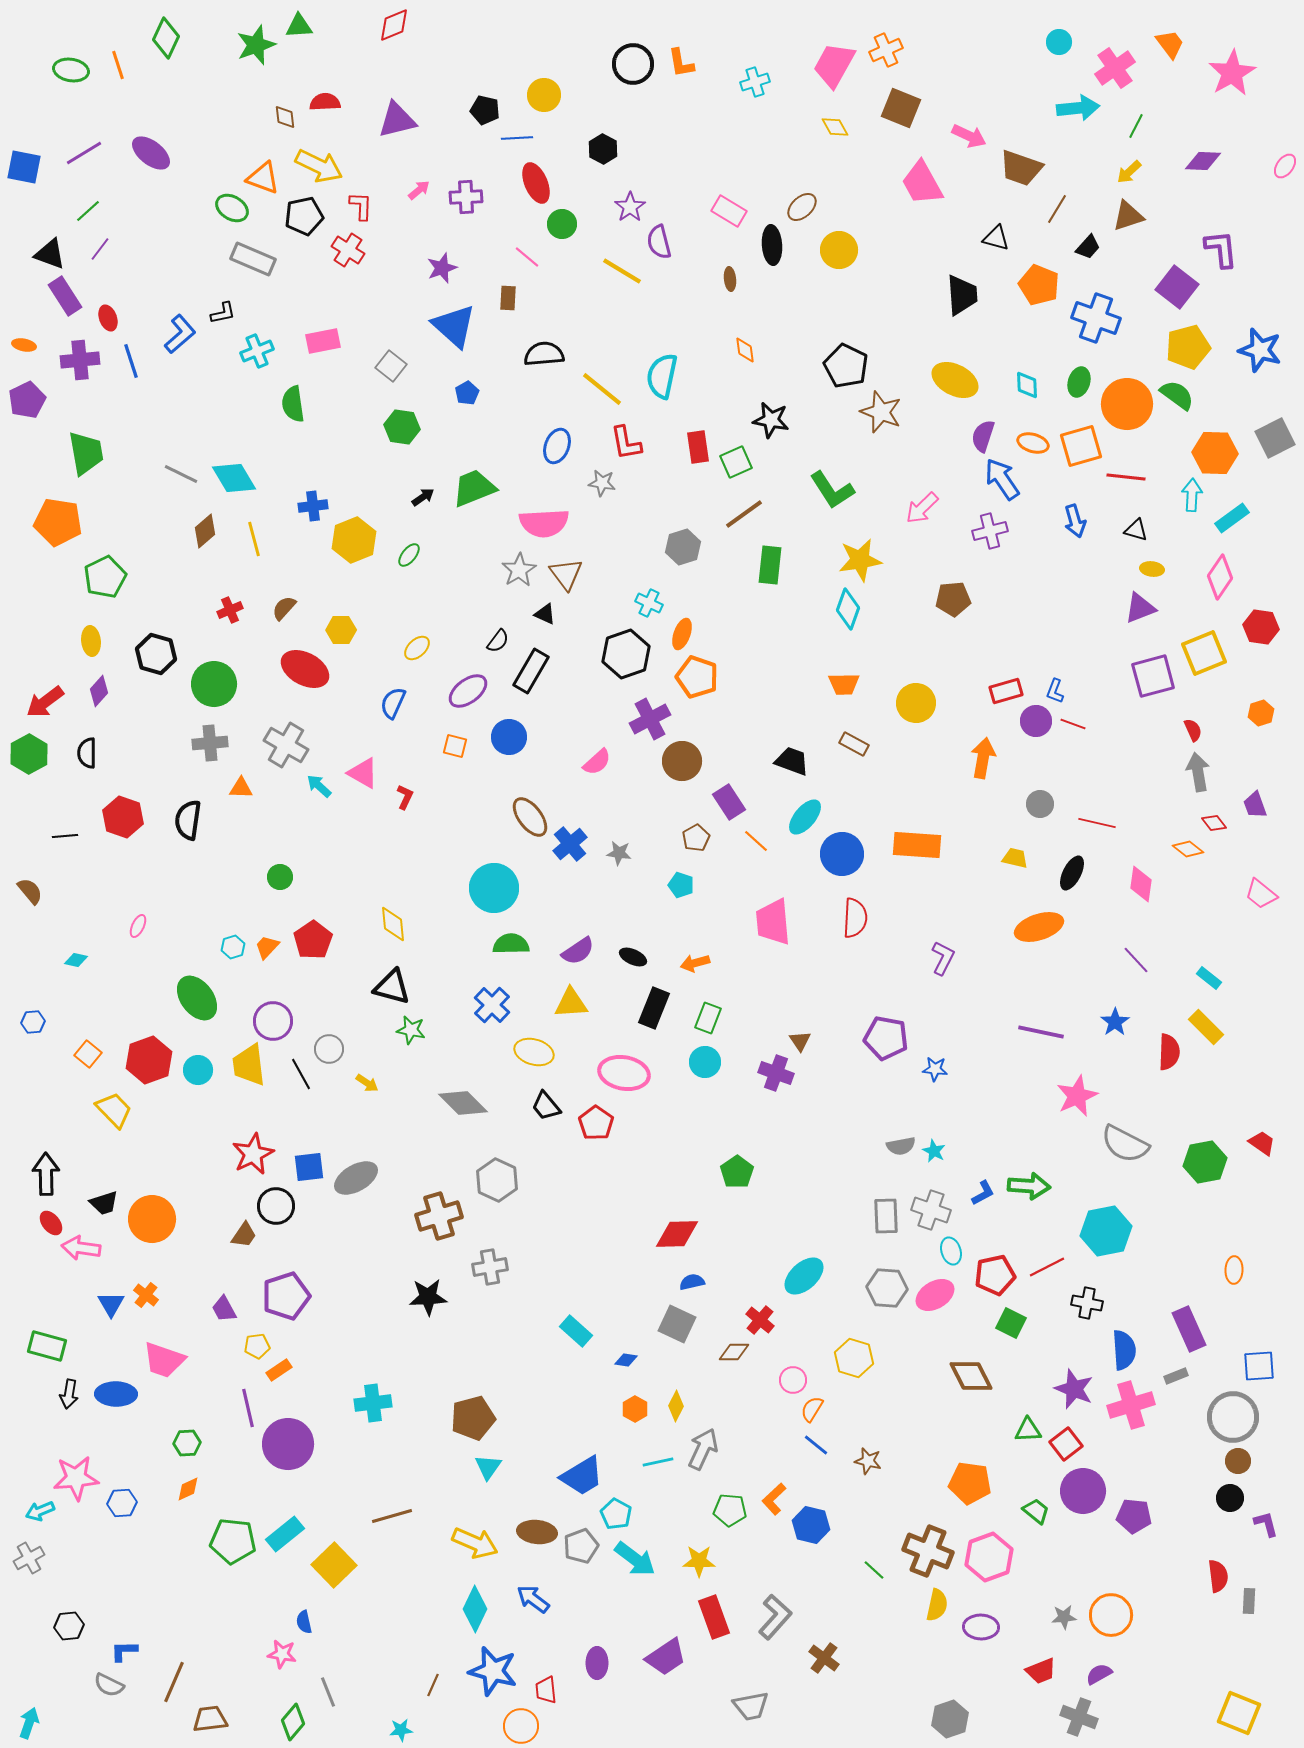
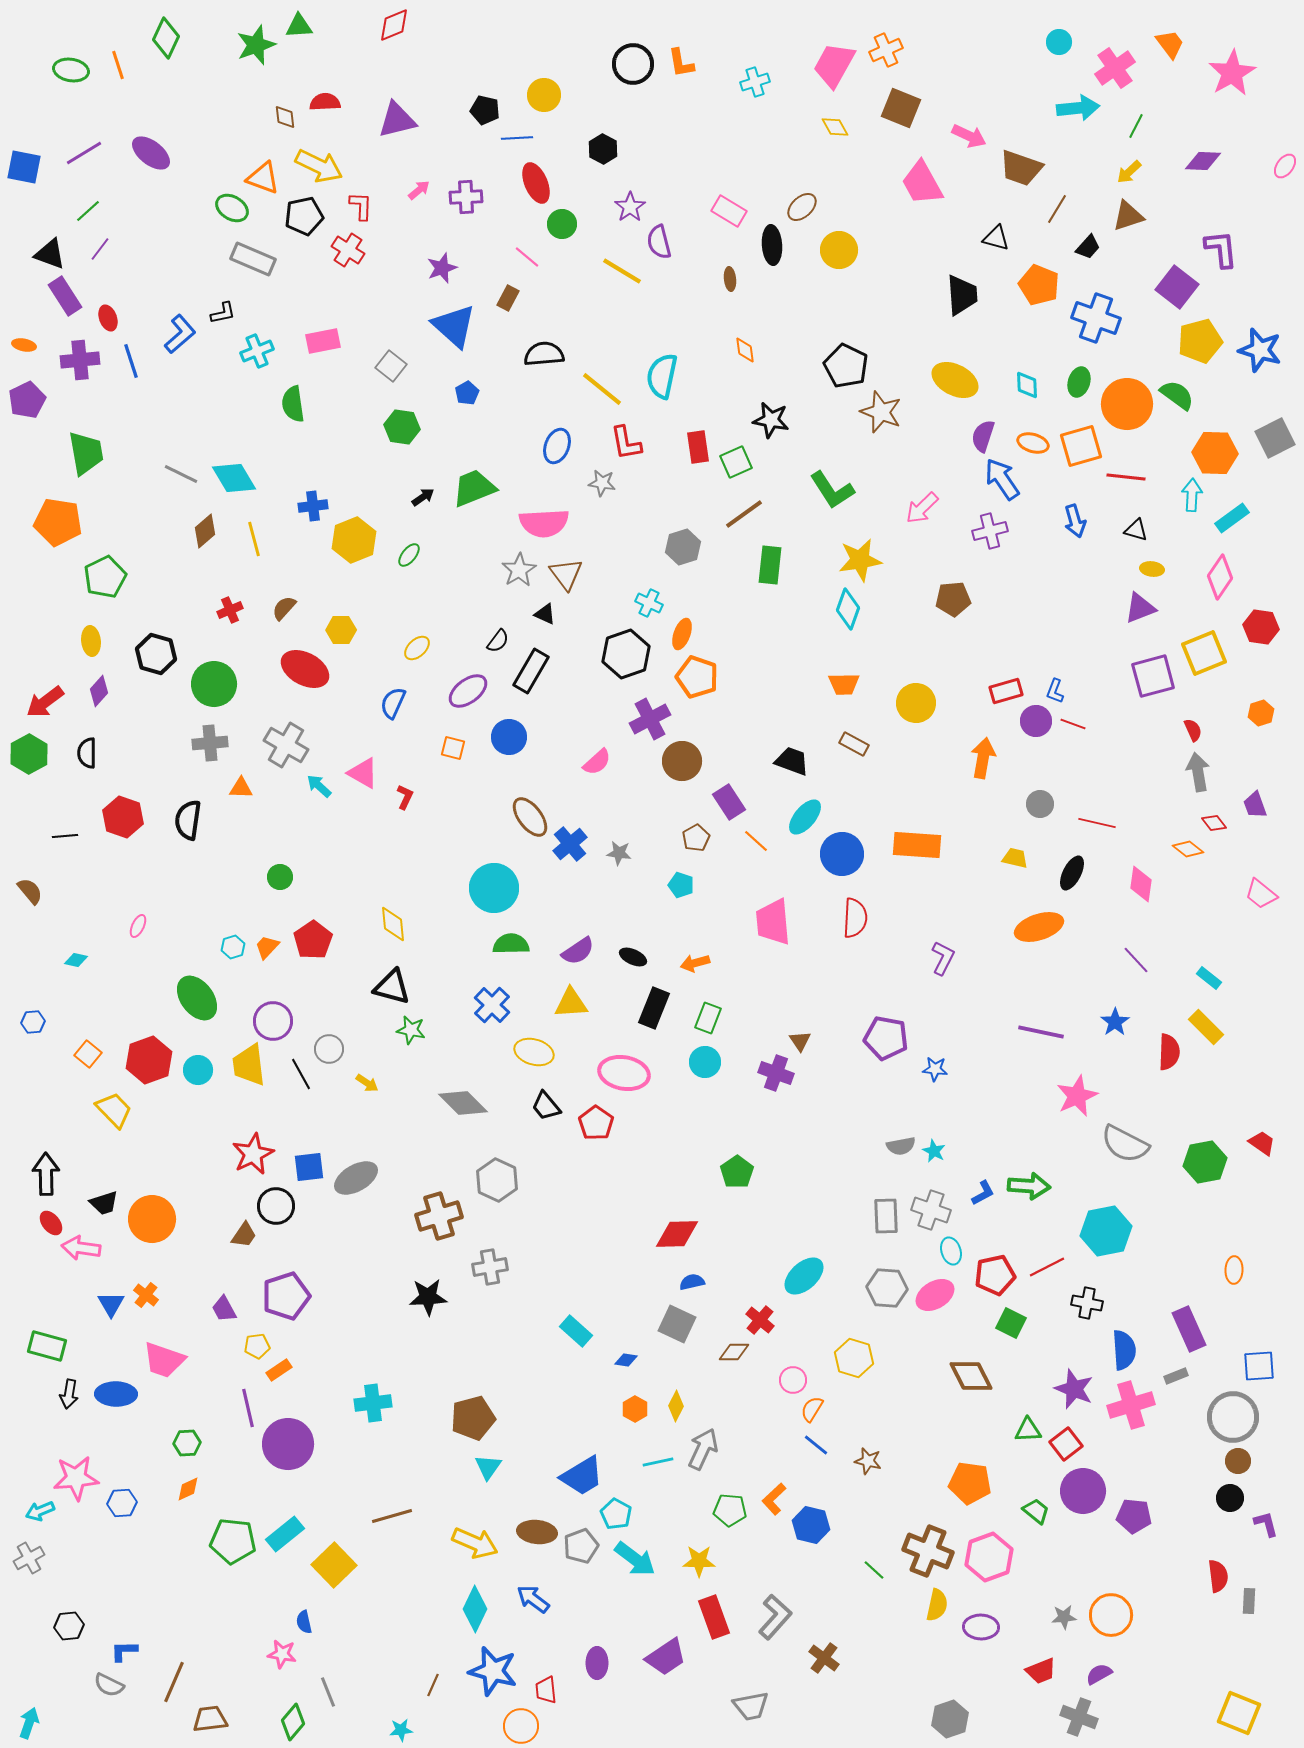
brown rectangle at (508, 298): rotated 25 degrees clockwise
yellow pentagon at (1188, 347): moved 12 px right, 6 px up
orange square at (455, 746): moved 2 px left, 2 px down
